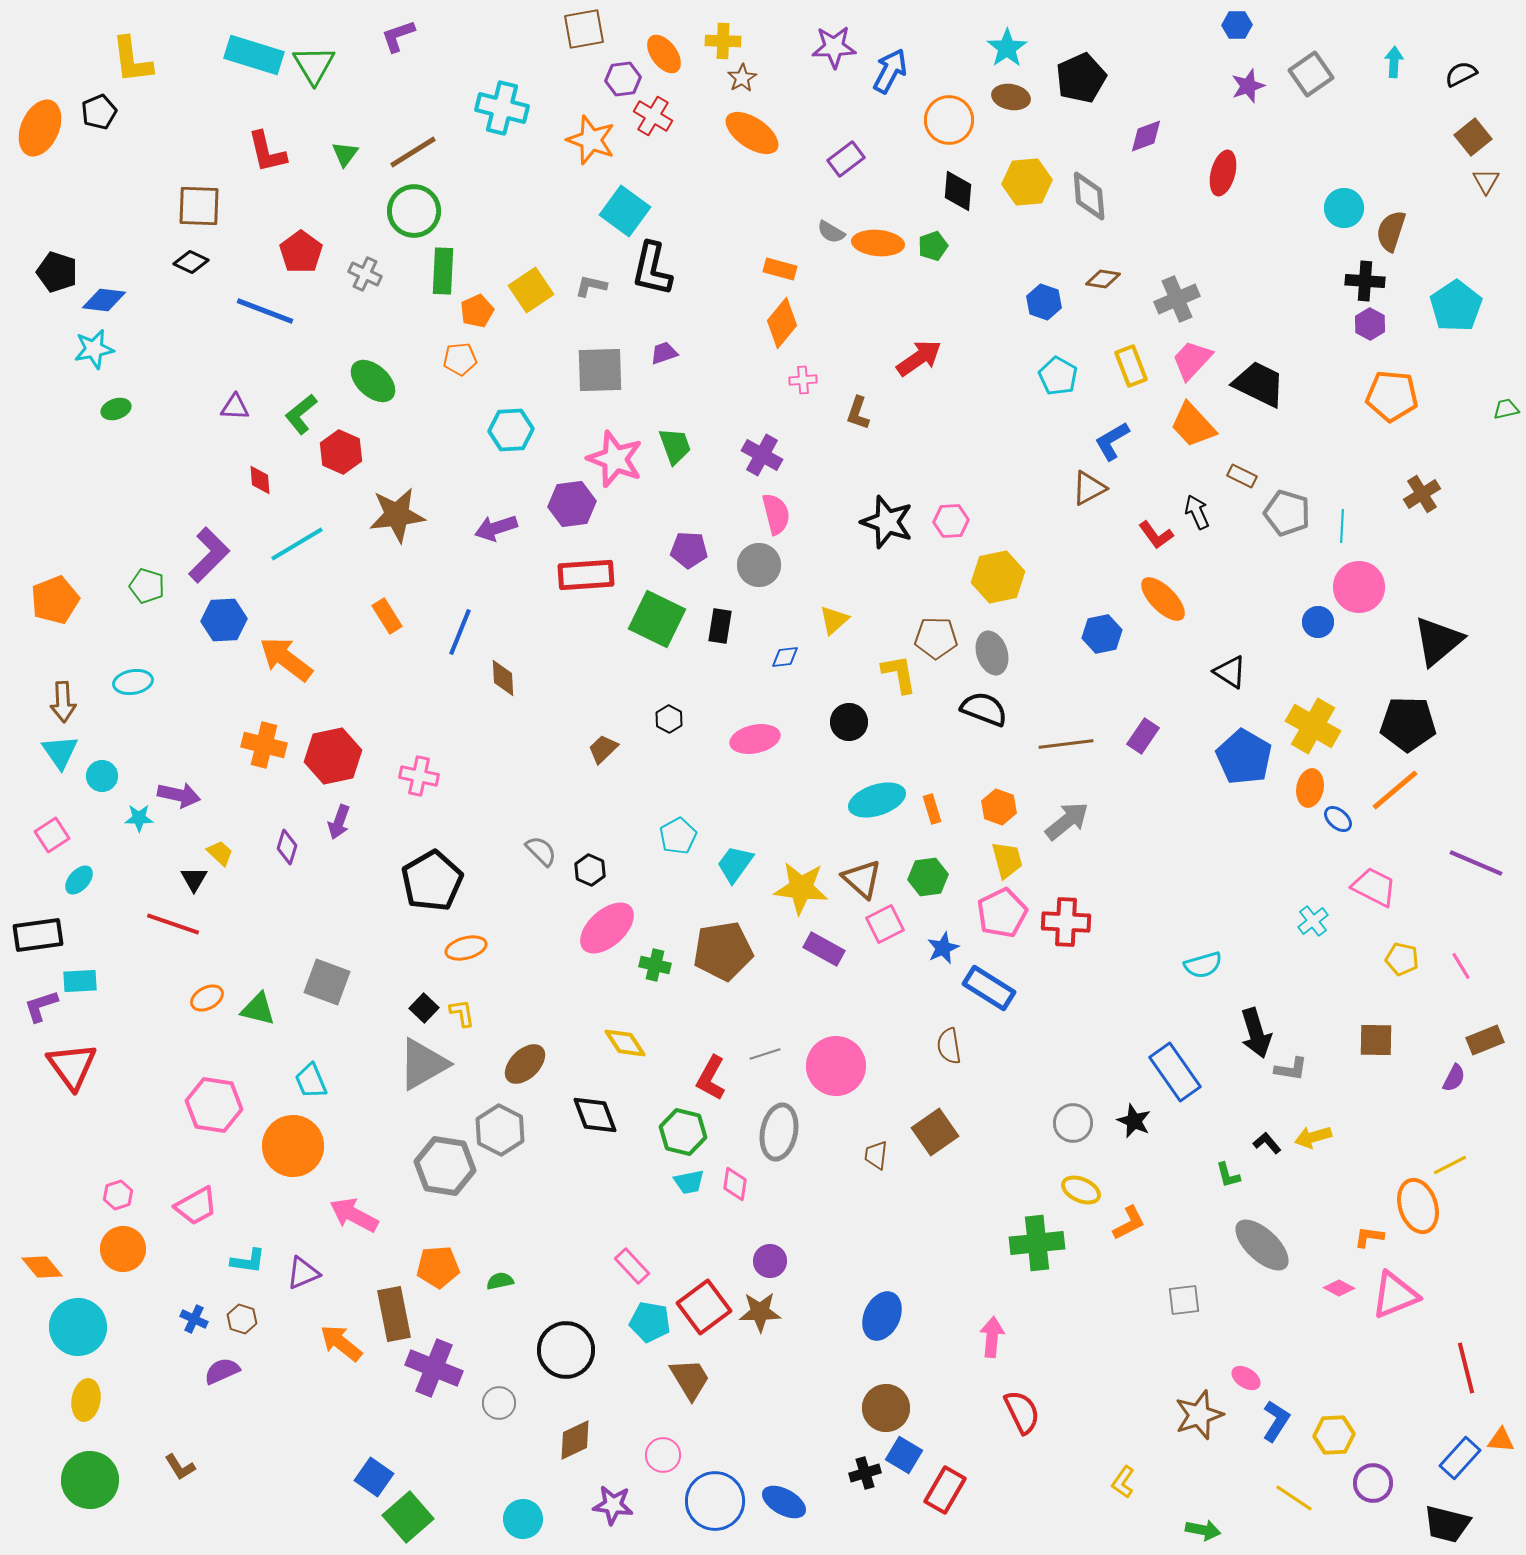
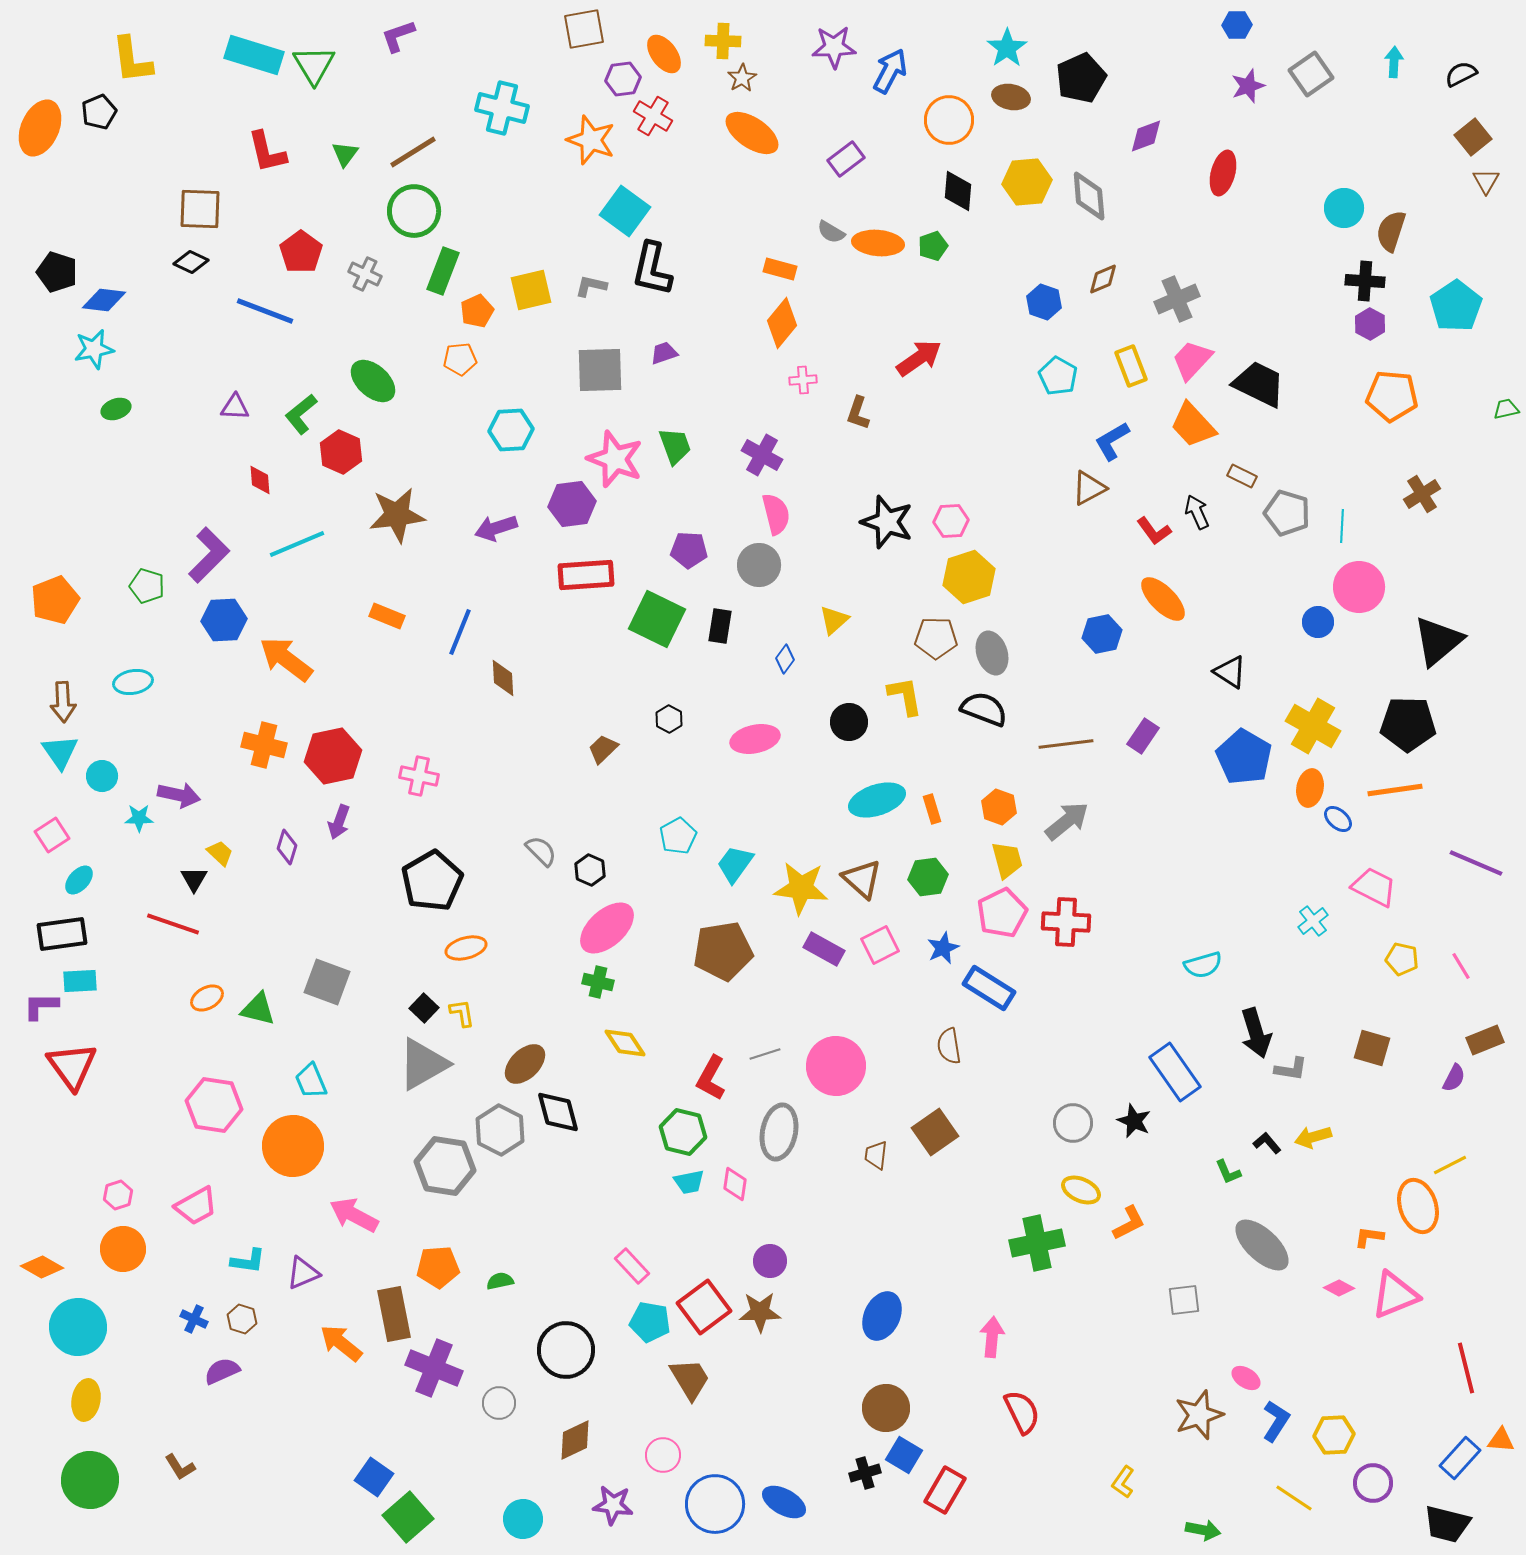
brown square at (199, 206): moved 1 px right, 3 px down
green rectangle at (443, 271): rotated 18 degrees clockwise
brown diamond at (1103, 279): rotated 32 degrees counterclockwise
yellow square at (531, 290): rotated 21 degrees clockwise
red L-shape at (1156, 535): moved 2 px left, 4 px up
cyan line at (297, 544): rotated 8 degrees clockwise
yellow hexagon at (998, 577): moved 29 px left; rotated 6 degrees counterclockwise
orange rectangle at (387, 616): rotated 36 degrees counterclockwise
blue diamond at (785, 657): moved 2 px down; rotated 48 degrees counterclockwise
yellow L-shape at (899, 674): moved 6 px right, 22 px down
orange line at (1395, 790): rotated 32 degrees clockwise
pink square at (885, 924): moved 5 px left, 21 px down
black rectangle at (38, 935): moved 24 px right, 1 px up
green cross at (655, 965): moved 57 px left, 17 px down
purple L-shape at (41, 1006): rotated 18 degrees clockwise
brown square at (1376, 1040): moved 4 px left, 8 px down; rotated 15 degrees clockwise
black diamond at (595, 1115): moved 37 px left, 3 px up; rotated 6 degrees clockwise
green L-shape at (1228, 1175): moved 3 px up; rotated 8 degrees counterclockwise
green cross at (1037, 1243): rotated 6 degrees counterclockwise
orange diamond at (42, 1267): rotated 21 degrees counterclockwise
blue circle at (715, 1501): moved 3 px down
